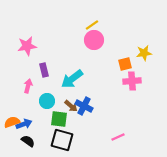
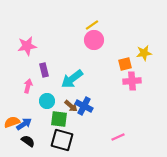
blue arrow: rotated 14 degrees counterclockwise
